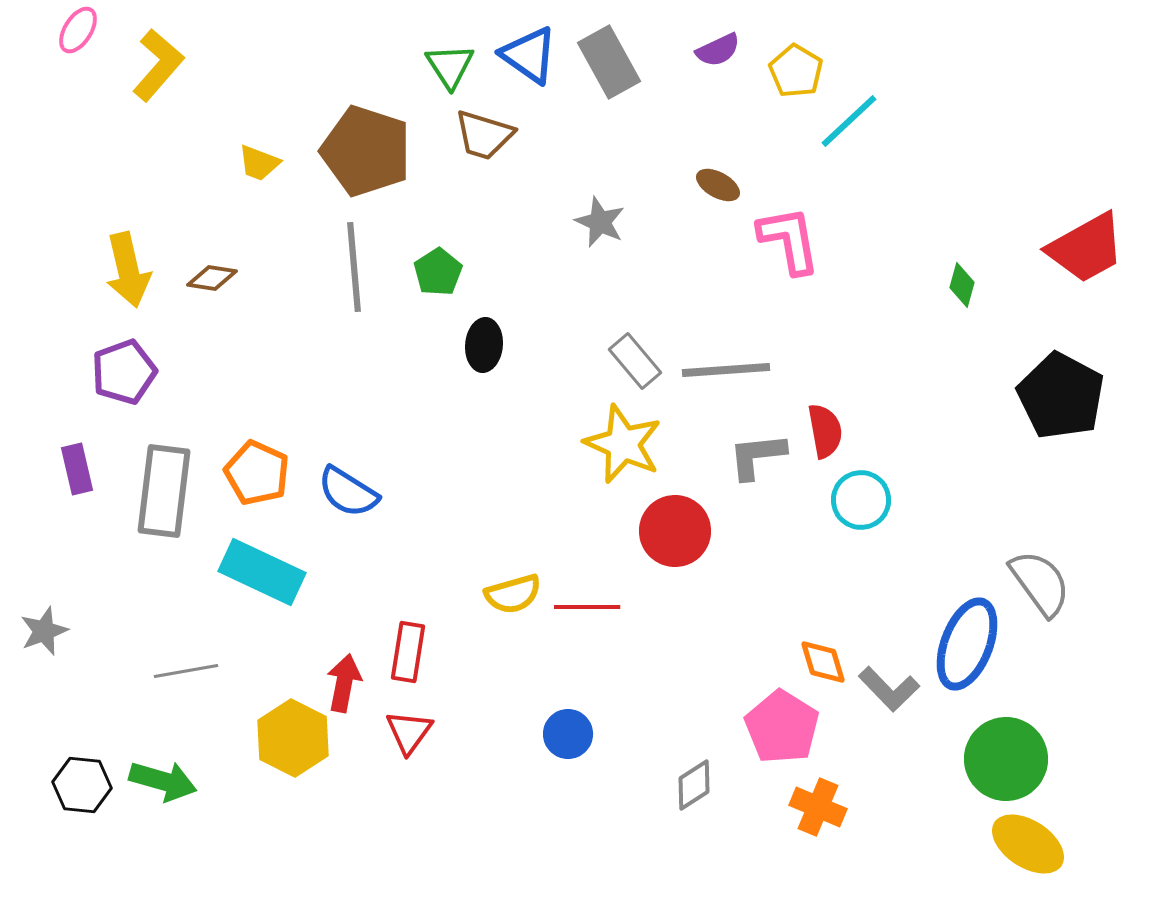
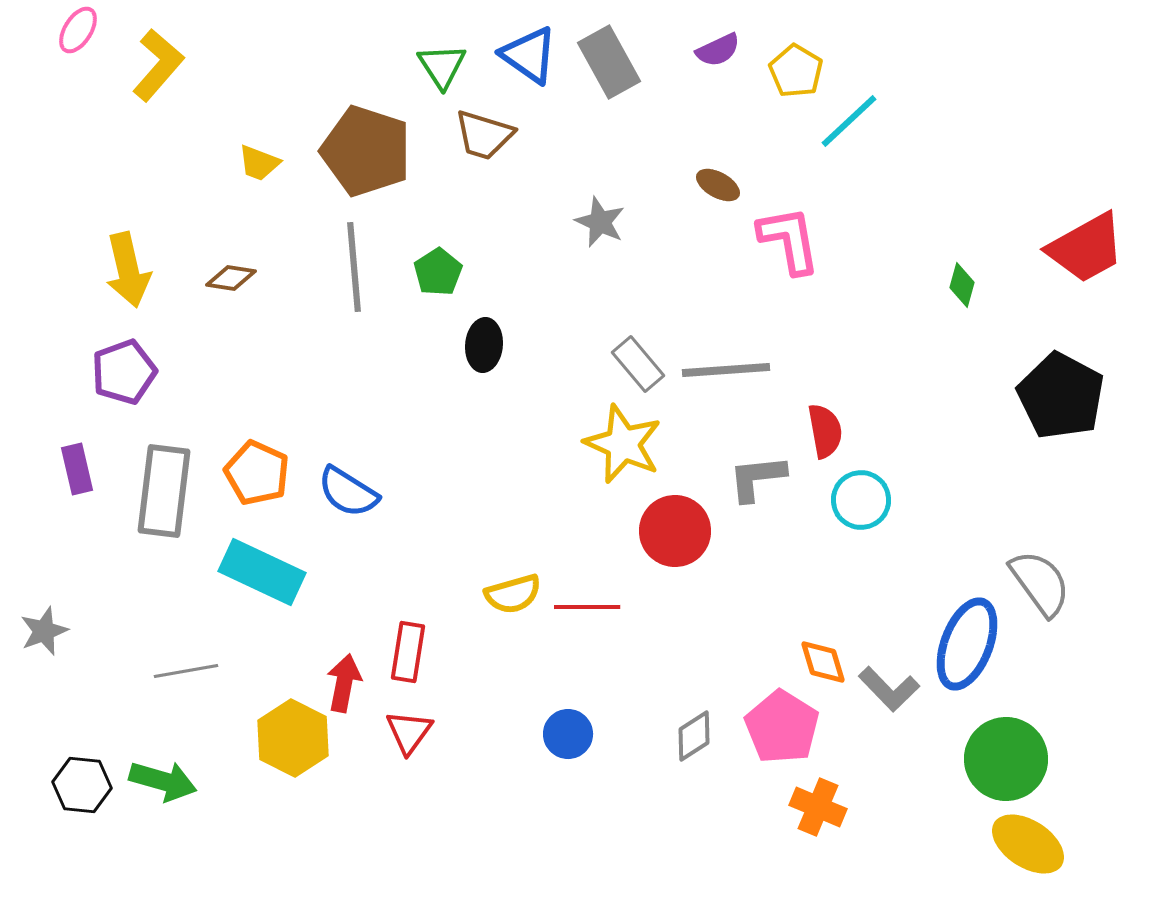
green triangle at (450, 66): moved 8 px left
brown diamond at (212, 278): moved 19 px right
gray rectangle at (635, 361): moved 3 px right, 3 px down
gray L-shape at (757, 456): moved 22 px down
gray diamond at (694, 785): moved 49 px up
